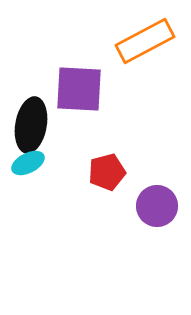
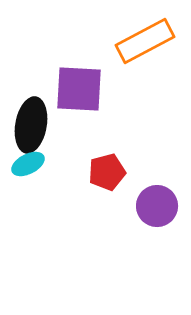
cyan ellipse: moved 1 px down
